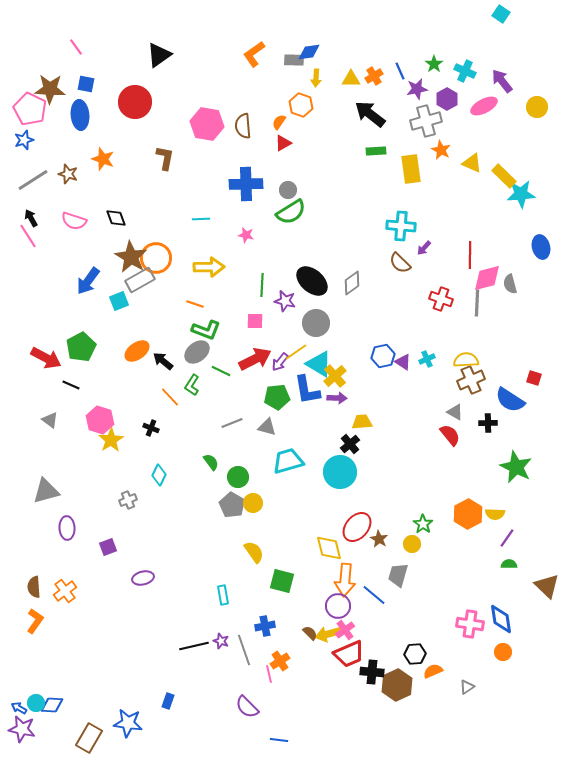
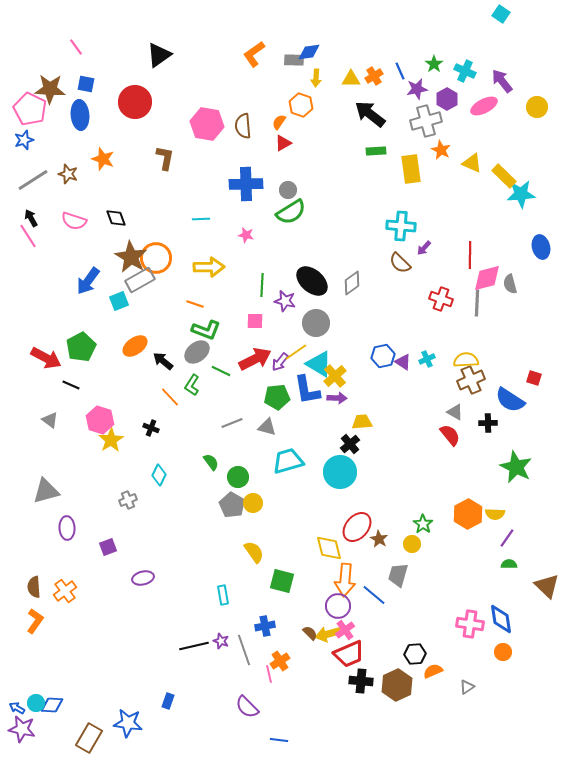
orange ellipse at (137, 351): moved 2 px left, 5 px up
black cross at (372, 672): moved 11 px left, 9 px down
blue arrow at (19, 708): moved 2 px left
